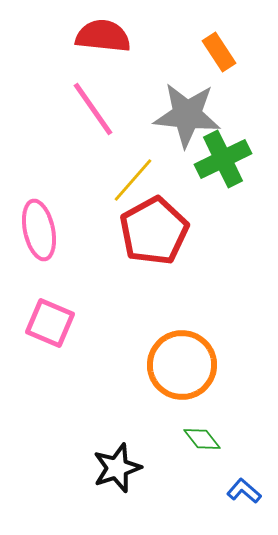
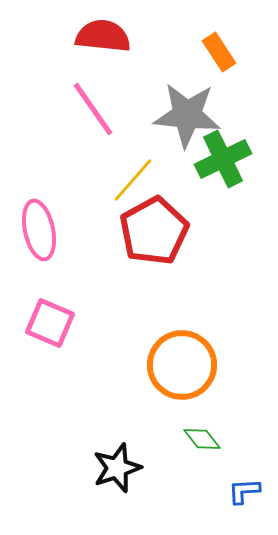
blue L-shape: rotated 44 degrees counterclockwise
